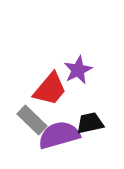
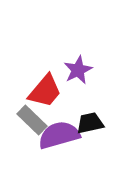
red trapezoid: moved 5 px left, 2 px down
